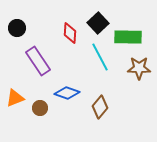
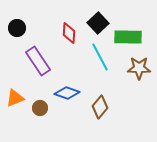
red diamond: moved 1 px left
